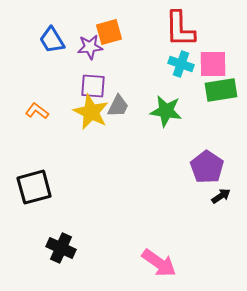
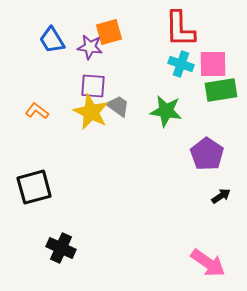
purple star: rotated 15 degrees clockwise
gray trapezoid: rotated 80 degrees counterclockwise
purple pentagon: moved 13 px up
pink arrow: moved 49 px right
